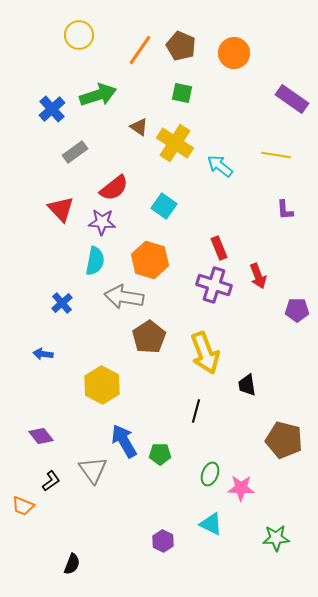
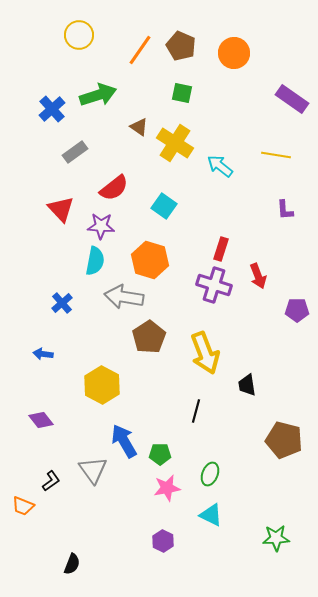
purple star at (102, 222): moved 1 px left, 4 px down
red rectangle at (219, 248): moved 2 px right, 1 px down; rotated 40 degrees clockwise
purple diamond at (41, 436): moved 16 px up
pink star at (241, 488): moved 74 px left; rotated 12 degrees counterclockwise
cyan triangle at (211, 524): moved 9 px up
